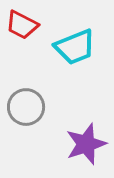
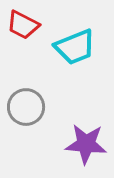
red trapezoid: moved 1 px right
purple star: rotated 24 degrees clockwise
